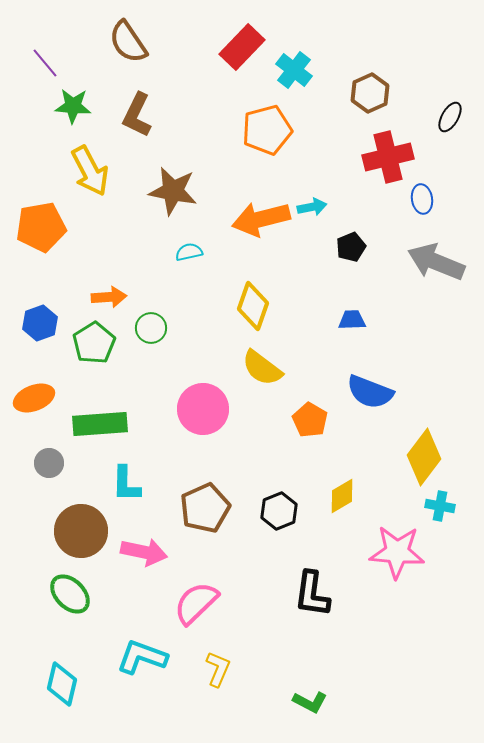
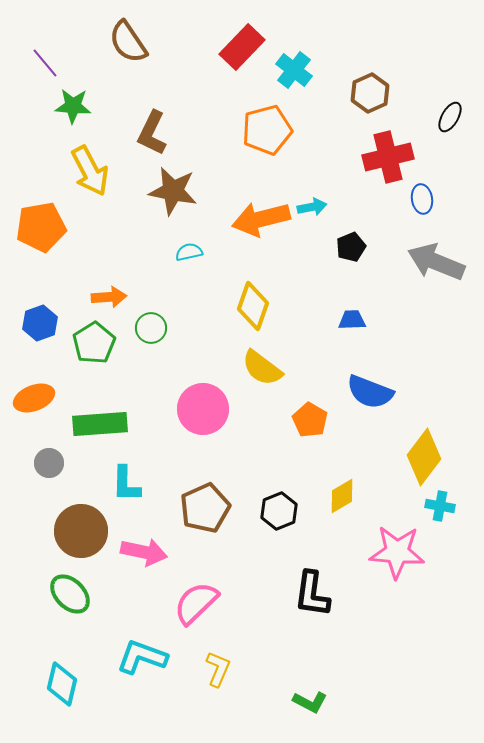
brown L-shape at (137, 115): moved 15 px right, 18 px down
